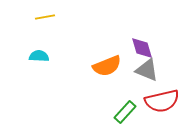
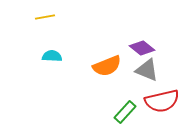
purple diamond: rotated 35 degrees counterclockwise
cyan semicircle: moved 13 px right
